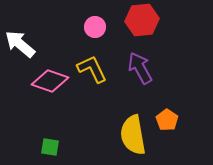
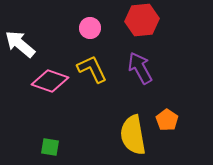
pink circle: moved 5 px left, 1 px down
